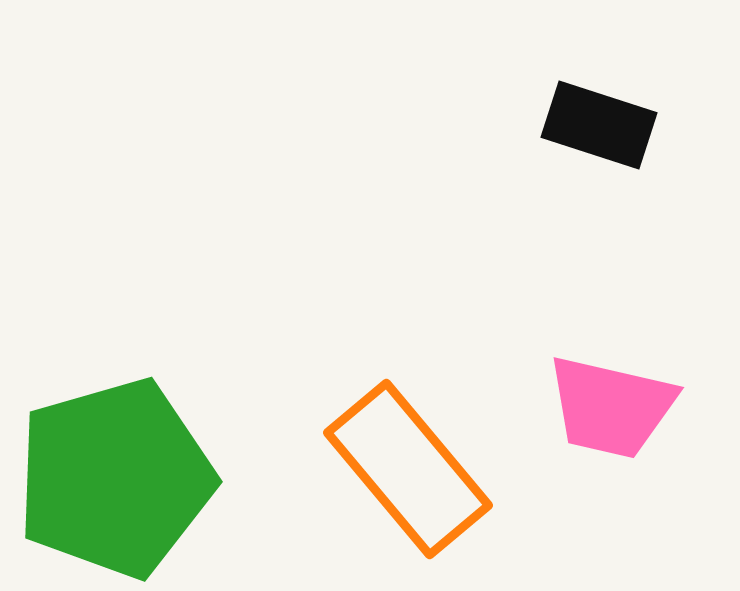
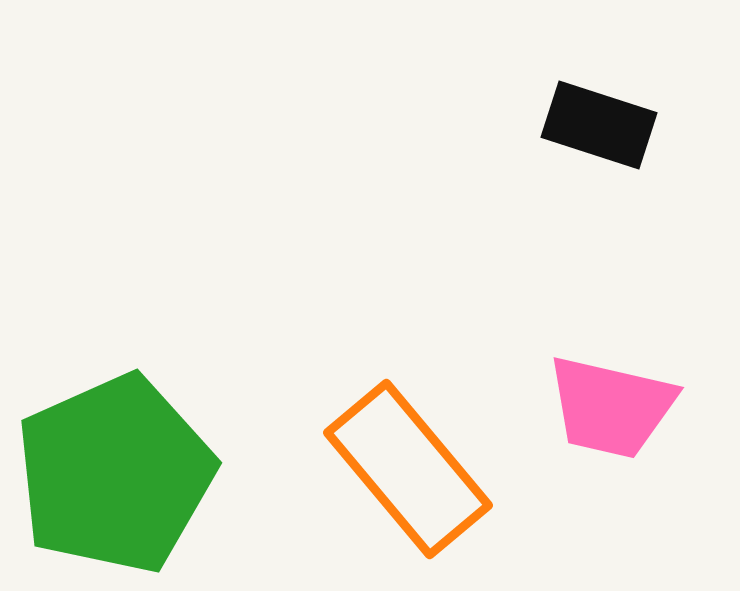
green pentagon: moved 4 px up; rotated 8 degrees counterclockwise
